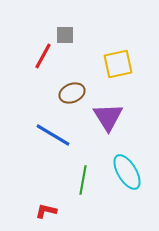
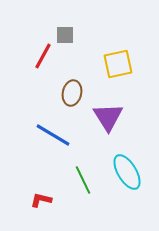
brown ellipse: rotated 55 degrees counterclockwise
green line: rotated 36 degrees counterclockwise
red L-shape: moved 5 px left, 11 px up
